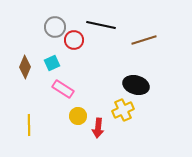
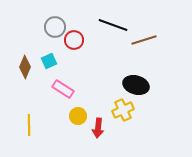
black line: moved 12 px right; rotated 8 degrees clockwise
cyan square: moved 3 px left, 2 px up
